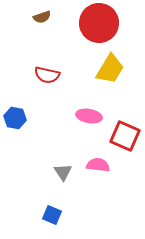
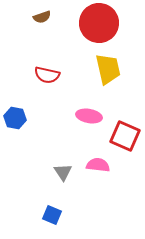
yellow trapezoid: moved 2 px left; rotated 44 degrees counterclockwise
